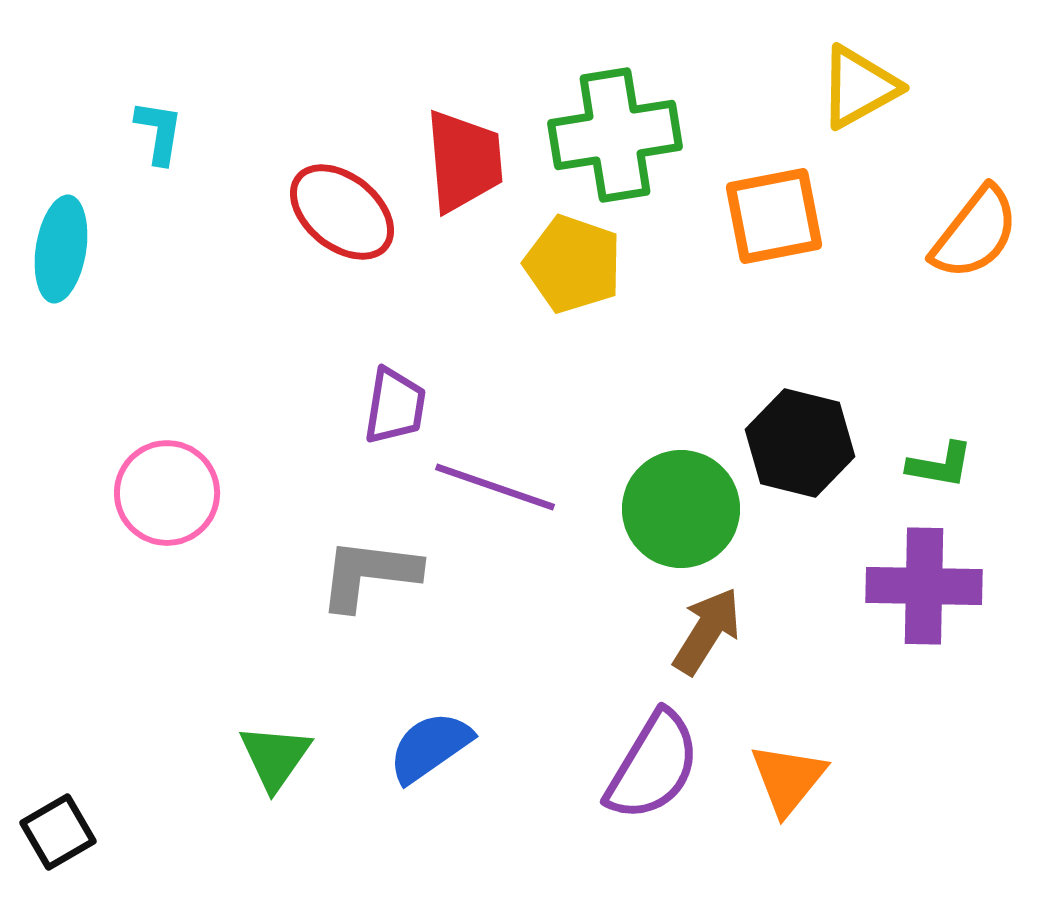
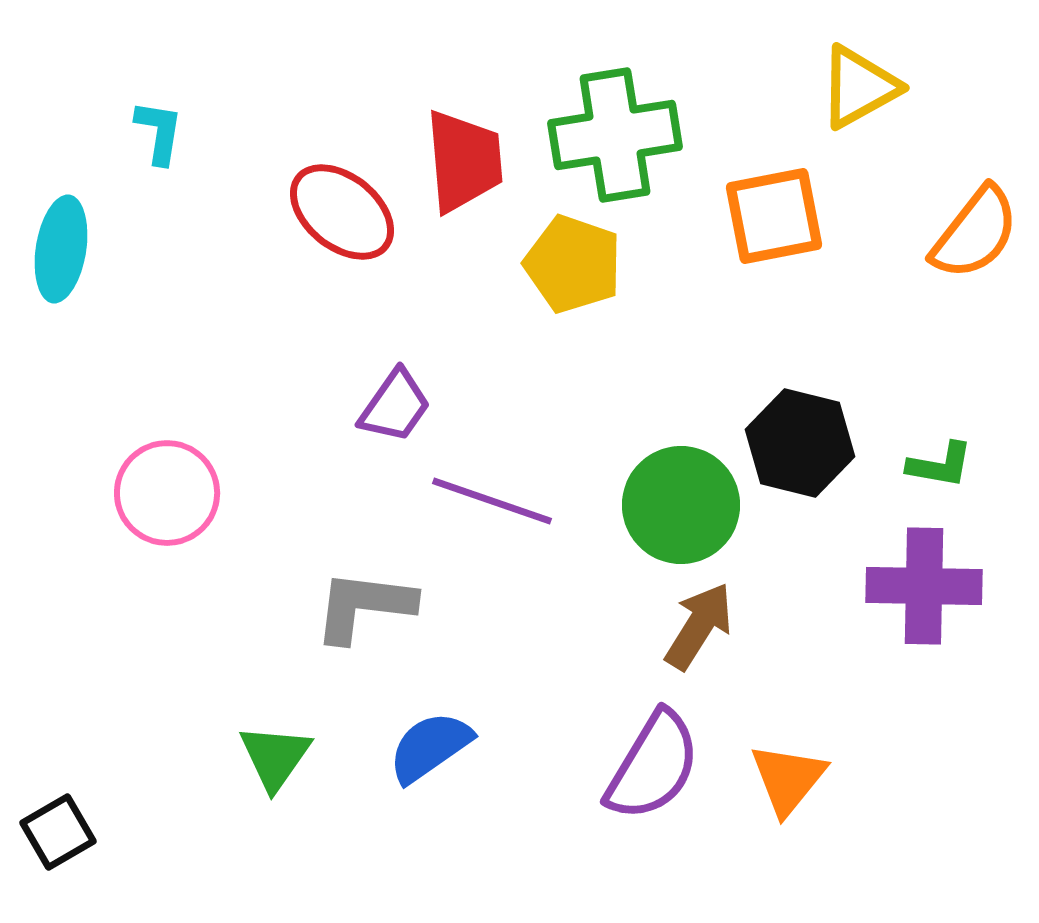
purple trapezoid: rotated 26 degrees clockwise
purple line: moved 3 px left, 14 px down
green circle: moved 4 px up
gray L-shape: moved 5 px left, 32 px down
brown arrow: moved 8 px left, 5 px up
